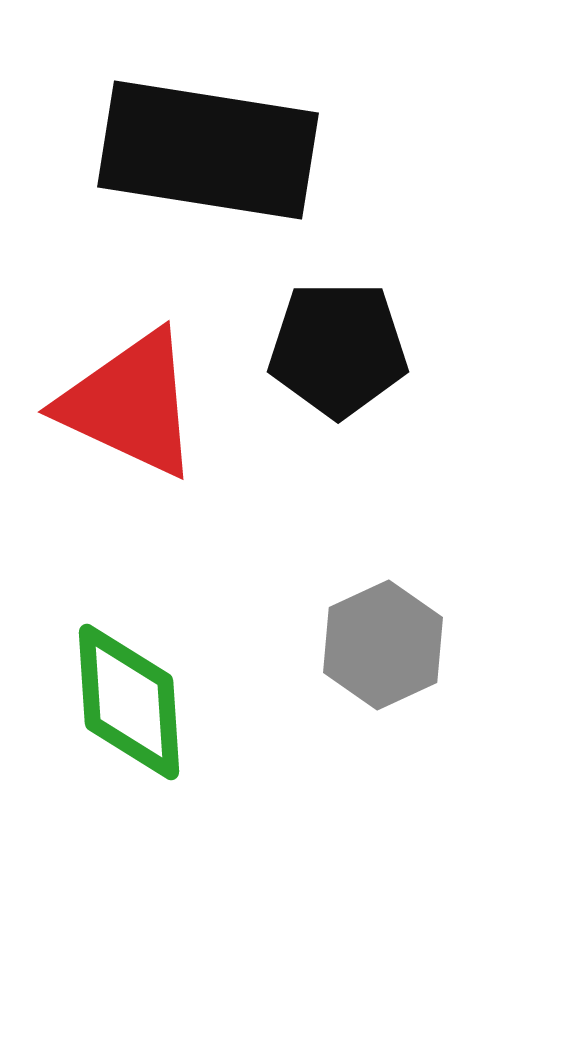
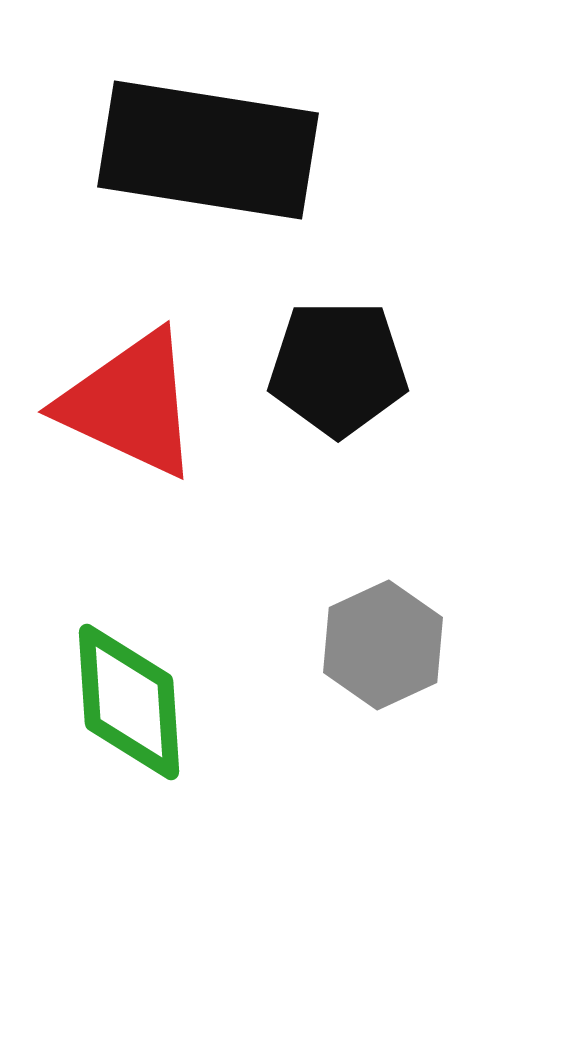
black pentagon: moved 19 px down
